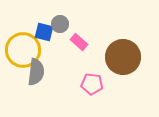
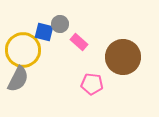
gray semicircle: moved 18 px left, 7 px down; rotated 20 degrees clockwise
